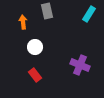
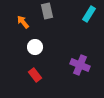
orange arrow: rotated 32 degrees counterclockwise
